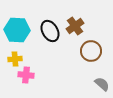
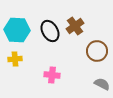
brown circle: moved 6 px right
pink cross: moved 26 px right
gray semicircle: rotated 14 degrees counterclockwise
